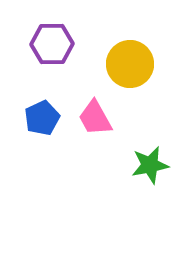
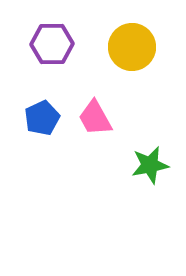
yellow circle: moved 2 px right, 17 px up
